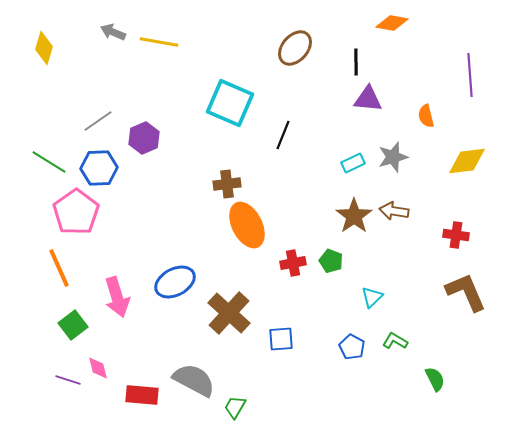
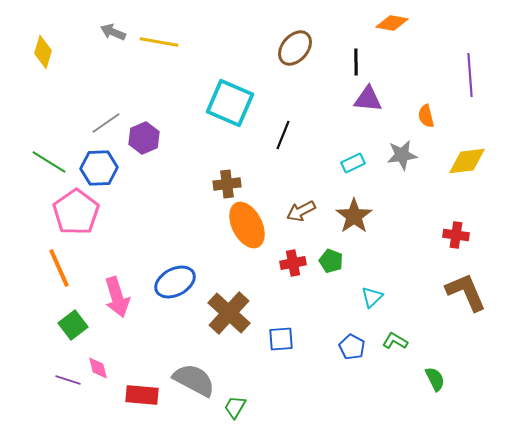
yellow diamond at (44, 48): moved 1 px left, 4 px down
gray line at (98, 121): moved 8 px right, 2 px down
gray star at (393, 157): moved 9 px right, 2 px up; rotated 8 degrees clockwise
brown arrow at (394, 211): moved 93 px left; rotated 36 degrees counterclockwise
